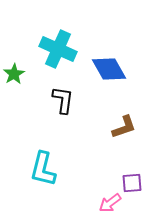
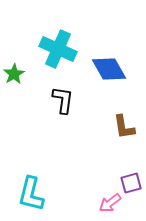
brown L-shape: rotated 100 degrees clockwise
cyan L-shape: moved 12 px left, 25 px down
purple square: moved 1 px left; rotated 10 degrees counterclockwise
